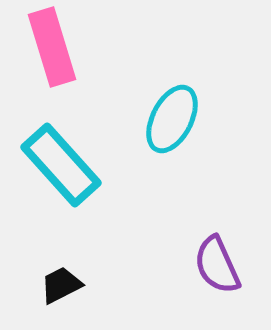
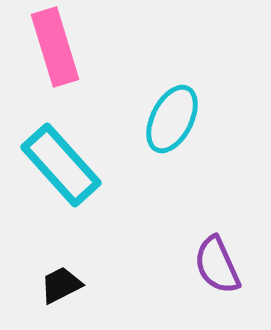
pink rectangle: moved 3 px right
